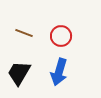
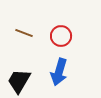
black trapezoid: moved 8 px down
